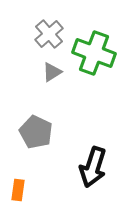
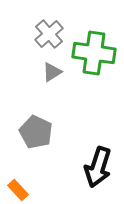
green cross: rotated 12 degrees counterclockwise
black arrow: moved 5 px right
orange rectangle: rotated 50 degrees counterclockwise
